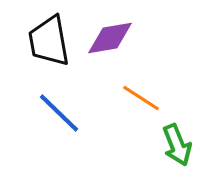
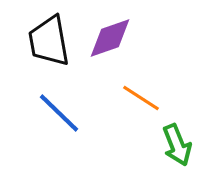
purple diamond: rotated 9 degrees counterclockwise
